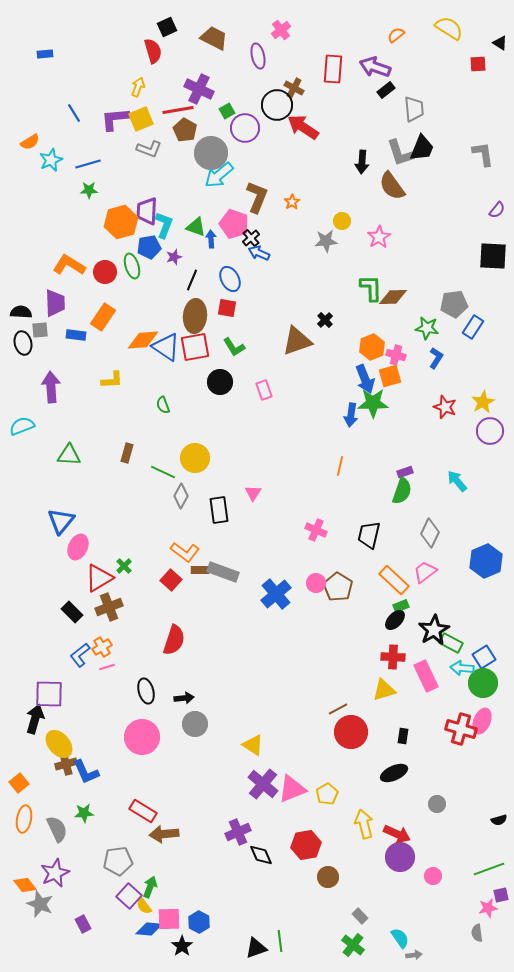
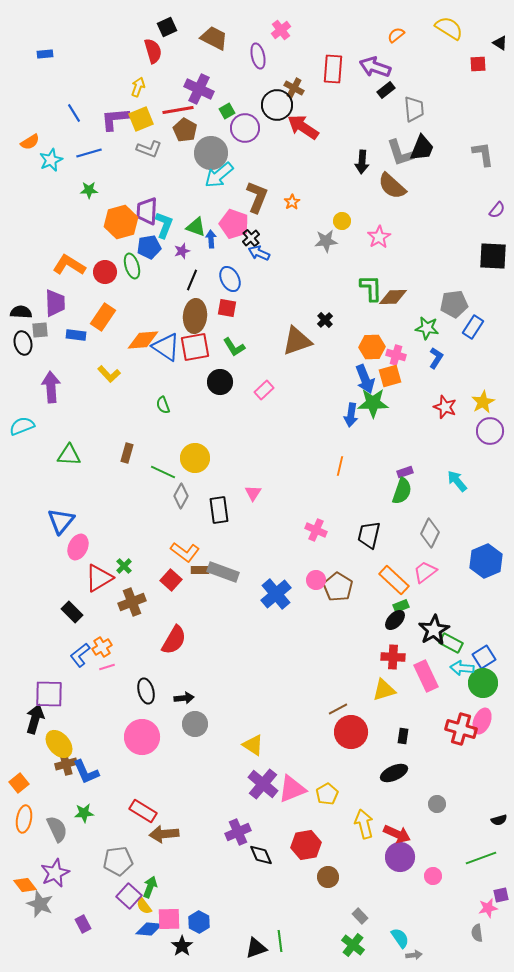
blue line at (88, 164): moved 1 px right, 11 px up
brown semicircle at (392, 186): rotated 12 degrees counterclockwise
purple star at (174, 257): moved 8 px right, 6 px up
orange hexagon at (372, 347): rotated 20 degrees clockwise
yellow L-shape at (112, 380): moved 3 px left, 6 px up; rotated 50 degrees clockwise
pink rectangle at (264, 390): rotated 66 degrees clockwise
pink circle at (316, 583): moved 3 px up
brown cross at (109, 607): moved 23 px right, 5 px up
red semicircle at (174, 640): rotated 12 degrees clockwise
green line at (489, 869): moved 8 px left, 11 px up
